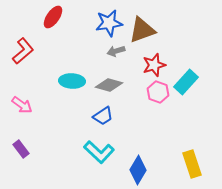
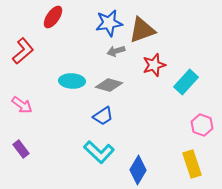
pink hexagon: moved 44 px right, 33 px down
